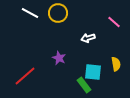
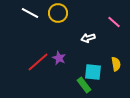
red line: moved 13 px right, 14 px up
